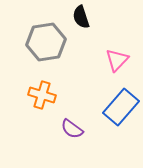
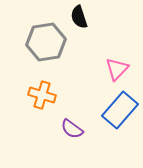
black semicircle: moved 2 px left
pink triangle: moved 9 px down
blue rectangle: moved 1 px left, 3 px down
